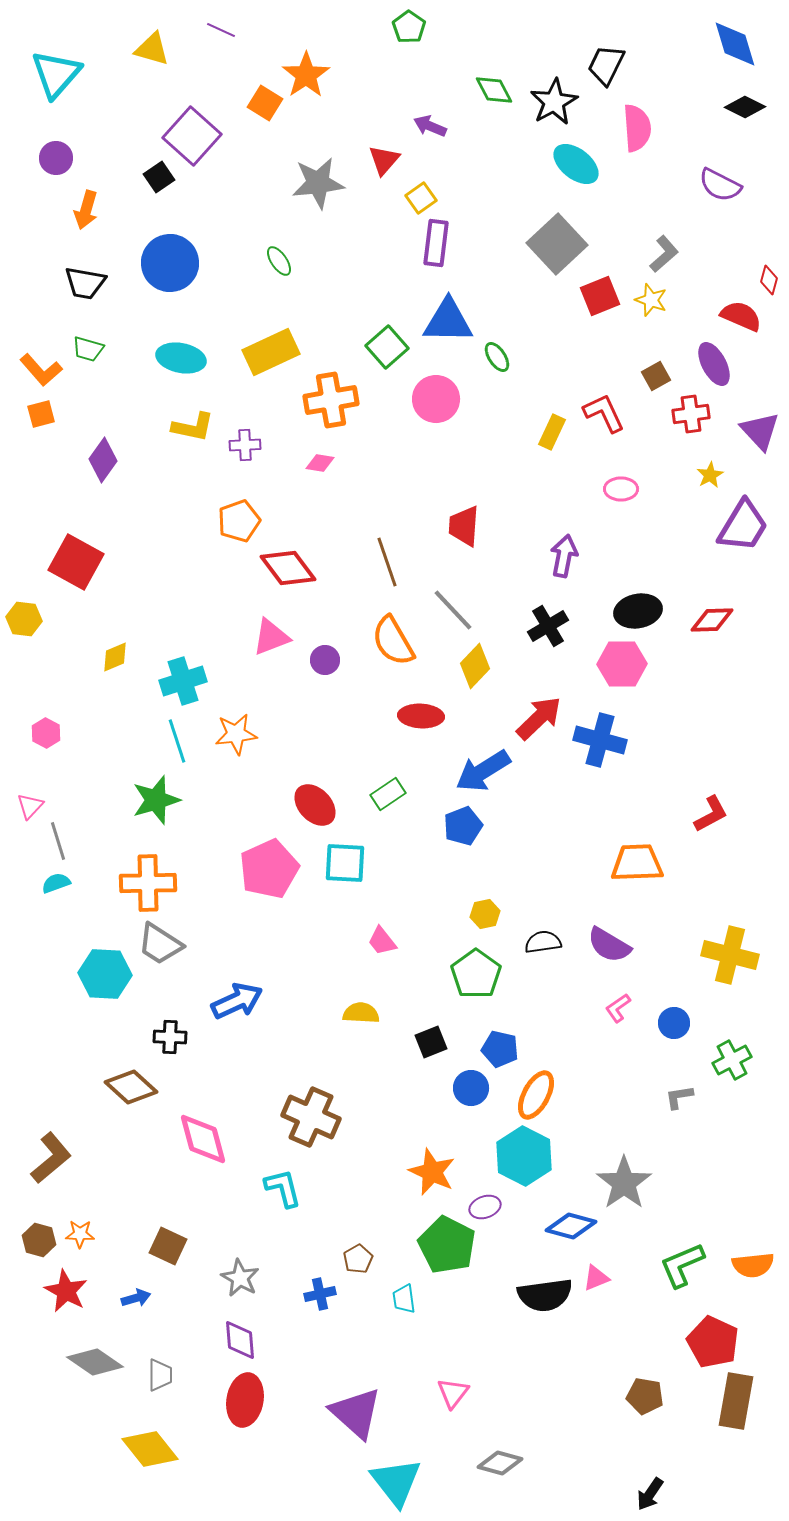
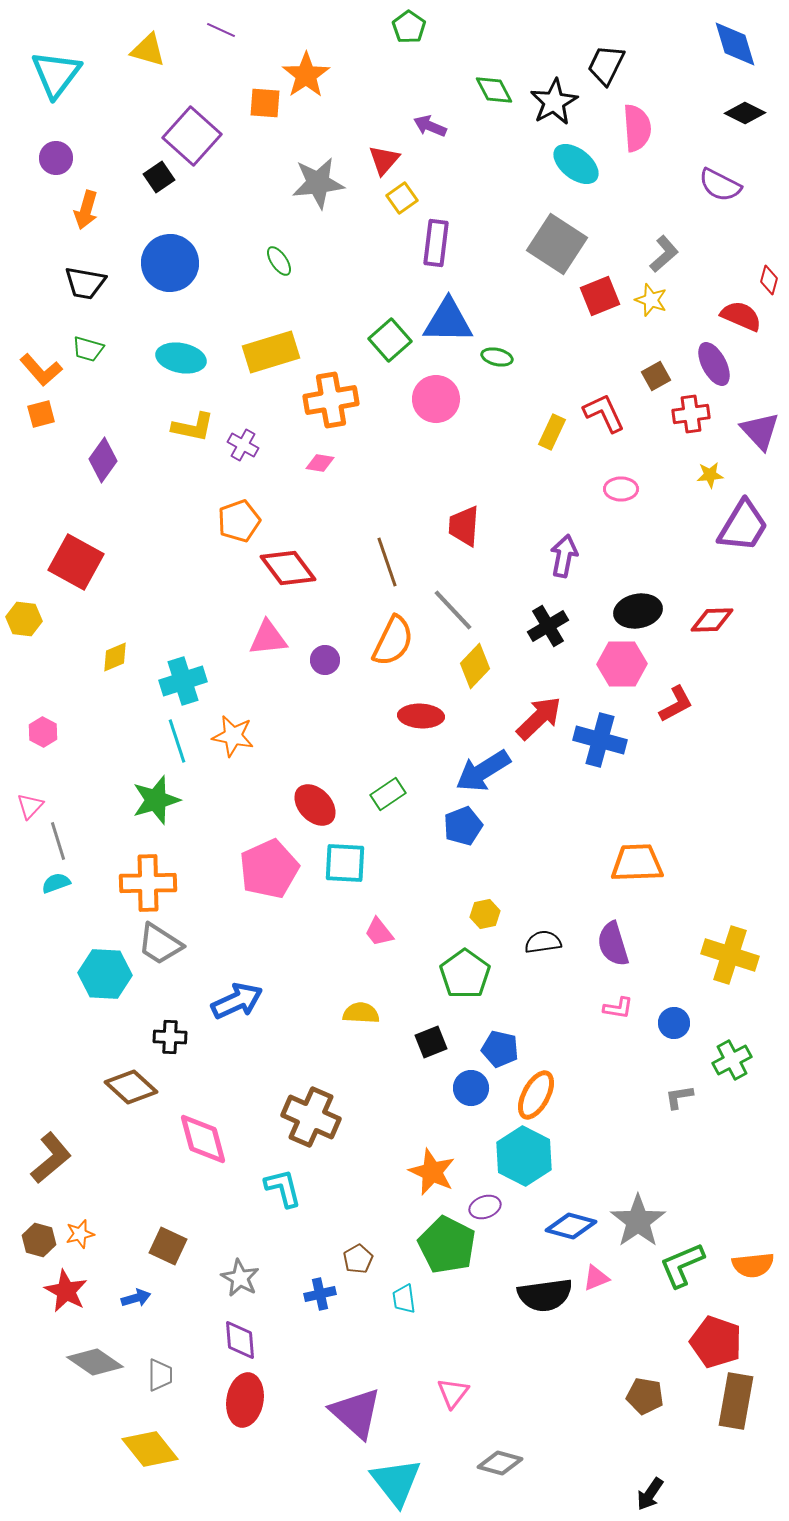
yellow triangle at (152, 49): moved 4 px left, 1 px down
cyan triangle at (56, 74): rotated 4 degrees counterclockwise
orange square at (265, 103): rotated 28 degrees counterclockwise
black diamond at (745, 107): moved 6 px down
yellow square at (421, 198): moved 19 px left
gray square at (557, 244): rotated 14 degrees counterclockwise
green square at (387, 347): moved 3 px right, 7 px up
yellow rectangle at (271, 352): rotated 8 degrees clockwise
green ellipse at (497, 357): rotated 44 degrees counterclockwise
purple cross at (245, 445): moved 2 px left; rotated 32 degrees clockwise
yellow star at (710, 475): rotated 24 degrees clockwise
pink triangle at (271, 637): moved 3 px left, 1 px down; rotated 15 degrees clockwise
orange semicircle at (393, 641): rotated 124 degrees counterclockwise
pink hexagon at (46, 733): moved 3 px left, 1 px up
orange star at (236, 734): moved 3 px left, 2 px down; rotated 18 degrees clockwise
red L-shape at (711, 814): moved 35 px left, 110 px up
pink trapezoid at (382, 941): moved 3 px left, 9 px up
purple semicircle at (609, 945): moved 4 px right, 1 px up; rotated 42 degrees clockwise
yellow cross at (730, 955): rotated 4 degrees clockwise
green pentagon at (476, 974): moved 11 px left
pink L-shape at (618, 1008): rotated 136 degrees counterclockwise
gray star at (624, 1183): moved 14 px right, 38 px down
orange star at (80, 1234): rotated 16 degrees counterclockwise
red pentagon at (713, 1342): moved 3 px right; rotated 6 degrees counterclockwise
